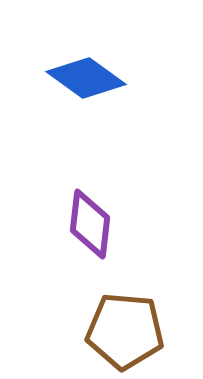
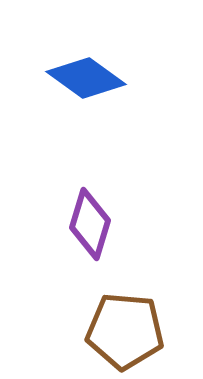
purple diamond: rotated 10 degrees clockwise
